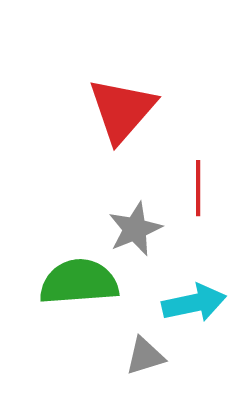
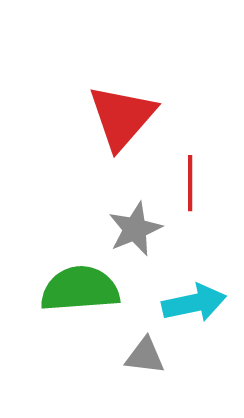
red triangle: moved 7 px down
red line: moved 8 px left, 5 px up
green semicircle: moved 1 px right, 7 px down
gray triangle: rotated 24 degrees clockwise
